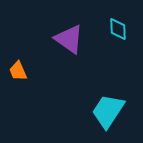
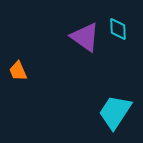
purple triangle: moved 16 px right, 2 px up
cyan trapezoid: moved 7 px right, 1 px down
